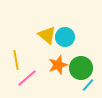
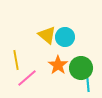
orange star: rotated 18 degrees counterclockwise
cyan line: rotated 48 degrees counterclockwise
